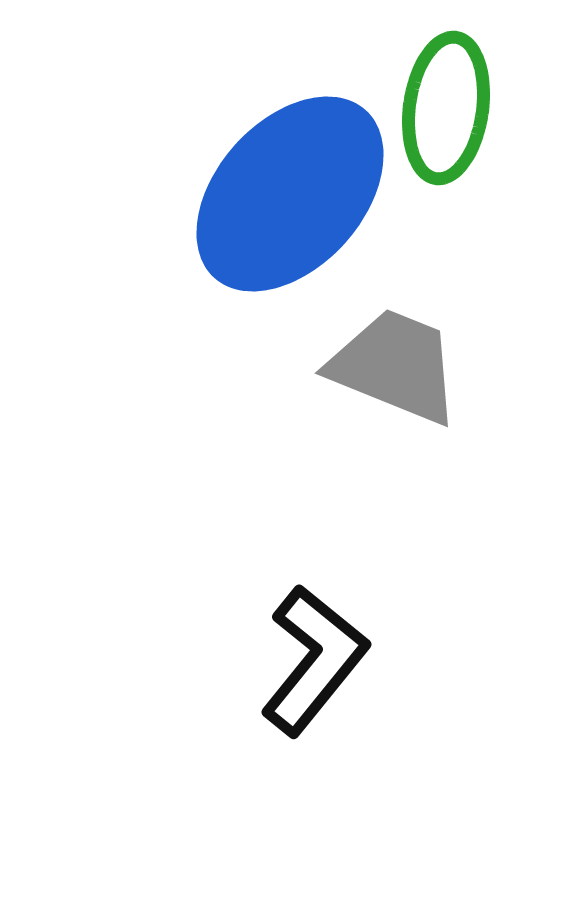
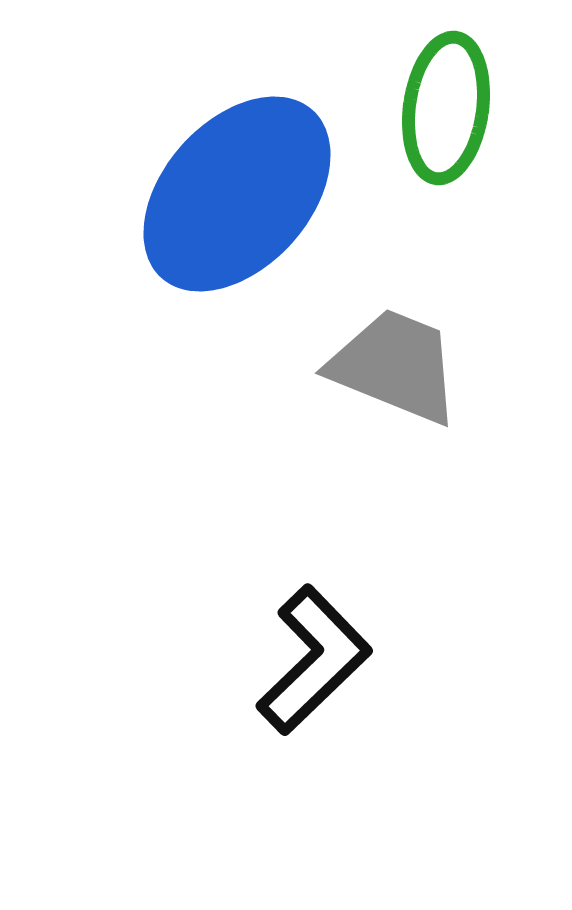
blue ellipse: moved 53 px left
black L-shape: rotated 7 degrees clockwise
